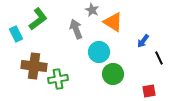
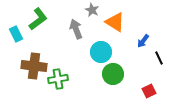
orange triangle: moved 2 px right
cyan circle: moved 2 px right
red square: rotated 16 degrees counterclockwise
